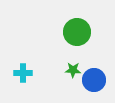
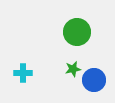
green star: moved 1 px up; rotated 14 degrees counterclockwise
